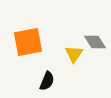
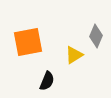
gray diamond: moved 1 px right, 6 px up; rotated 55 degrees clockwise
yellow triangle: moved 1 px down; rotated 24 degrees clockwise
